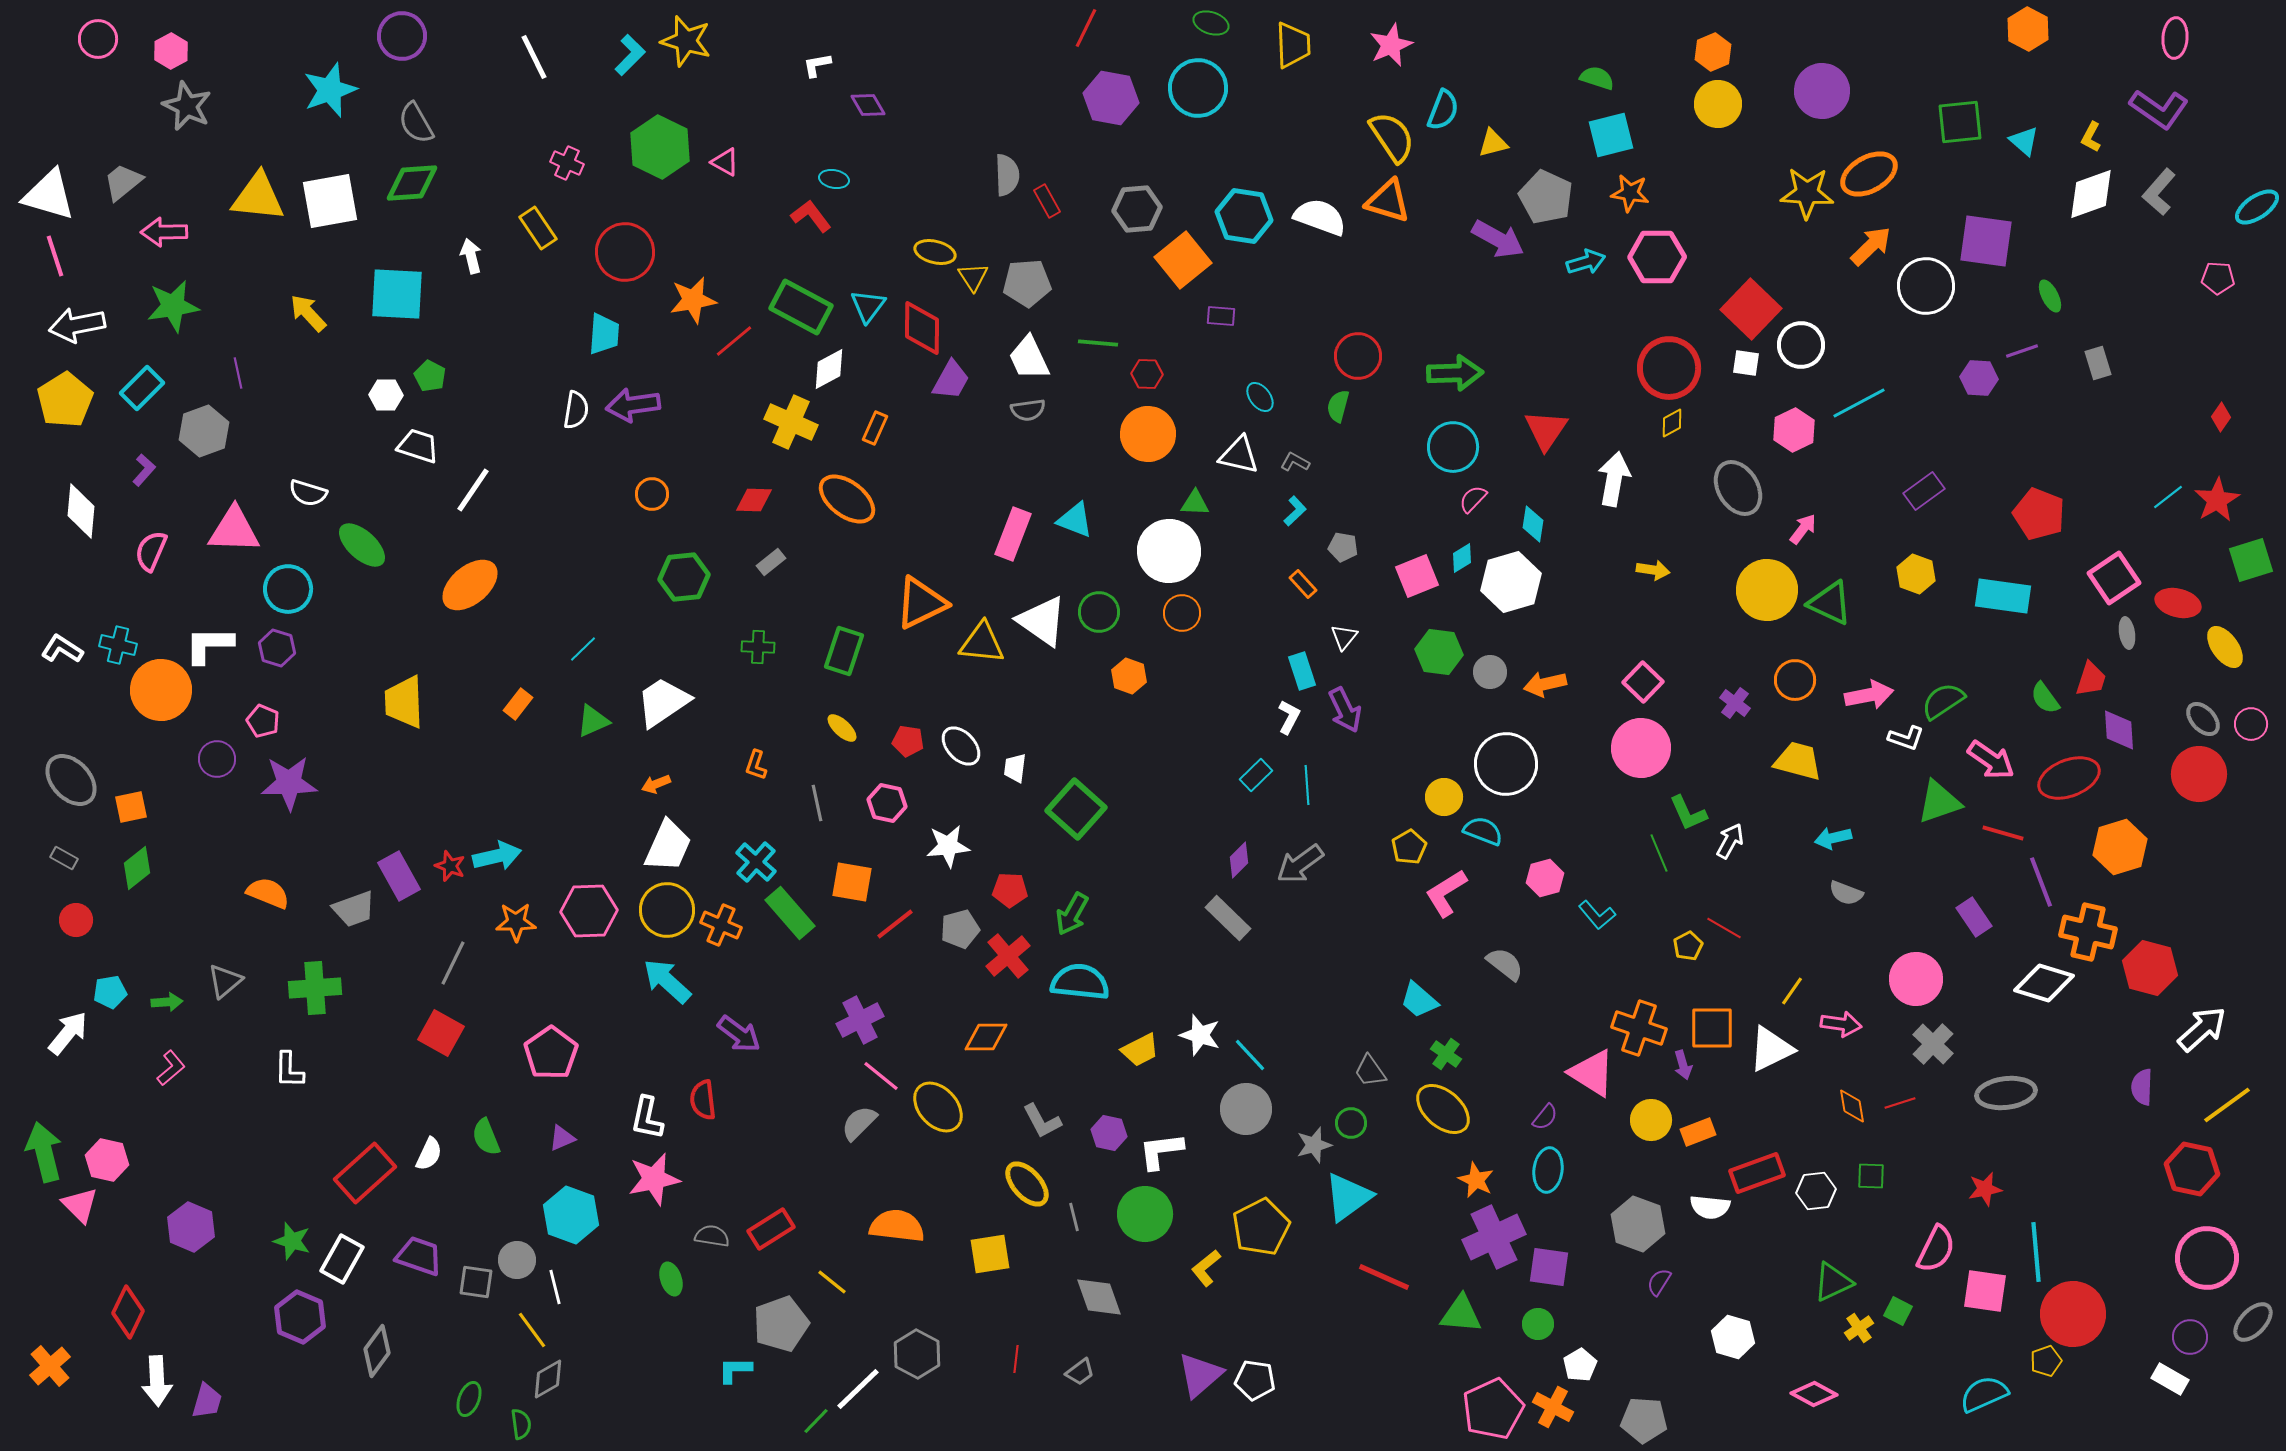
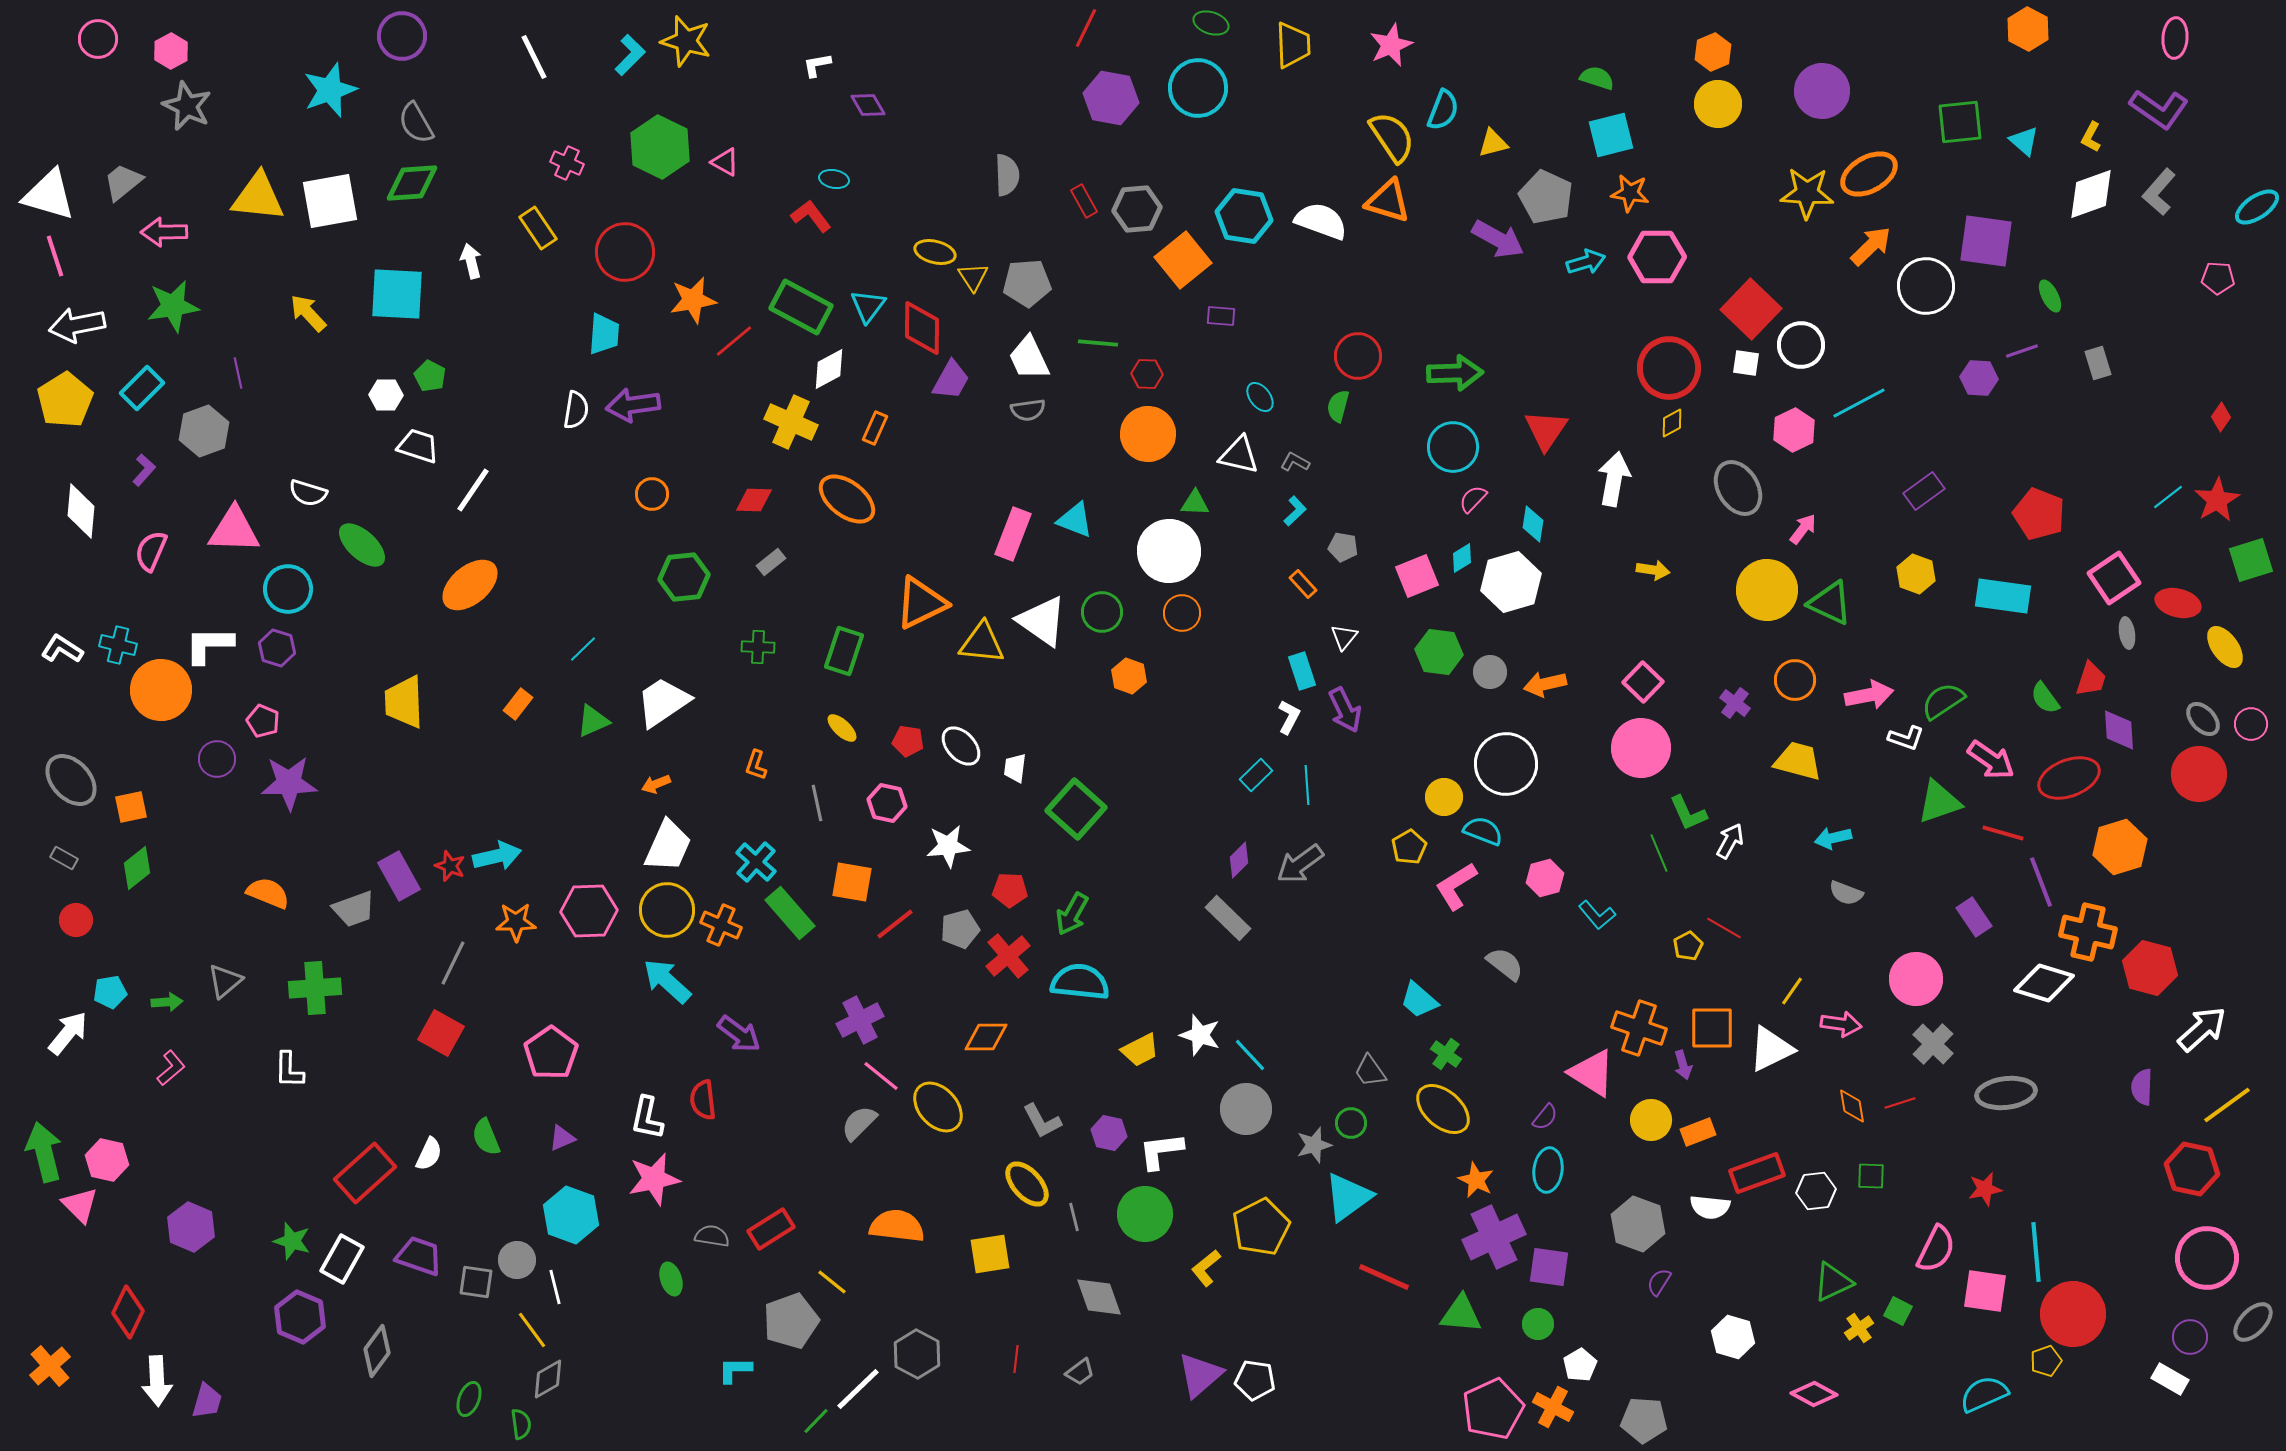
red rectangle at (1047, 201): moved 37 px right
white semicircle at (1320, 217): moved 1 px right, 4 px down
white arrow at (471, 256): moved 5 px down
green circle at (1099, 612): moved 3 px right
pink L-shape at (1446, 893): moved 10 px right, 7 px up
gray pentagon at (781, 1324): moved 10 px right, 3 px up
